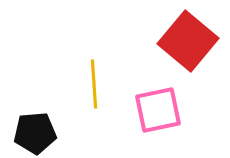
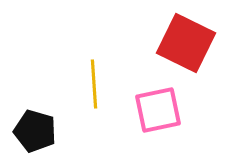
red square: moved 2 px left, 2 px down; rotated 14 degrees counterclockwise
black pentagon: moved 2 px up; rotated 21 degrees clockwise
